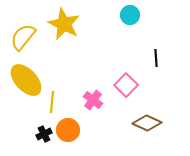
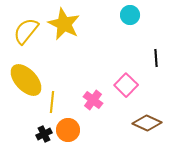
yellow semicircle: moved 3 px right, 6 px up
